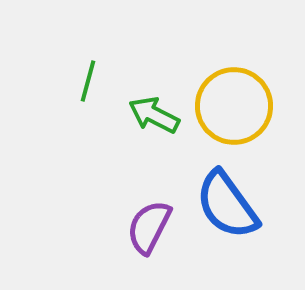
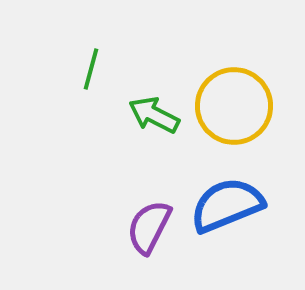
green line: moved 3 px right, 12 px up
blue semicircle: rotated 104 degrees clockwise
